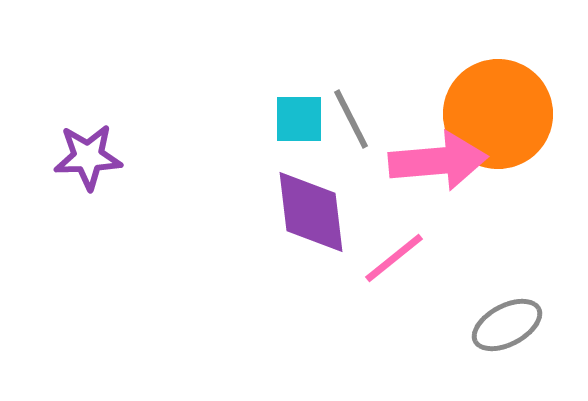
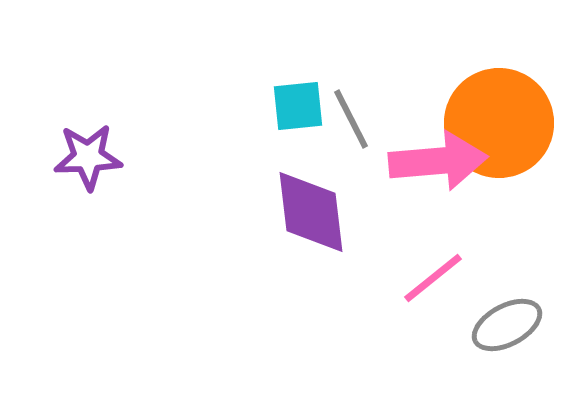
orange circle: moved 1 px right, 9 px down
cyan square: moved 1 px left, 13 px up; rotated 6 degrees counterclockwise
pink line: moved 39 px right, 20 px down
